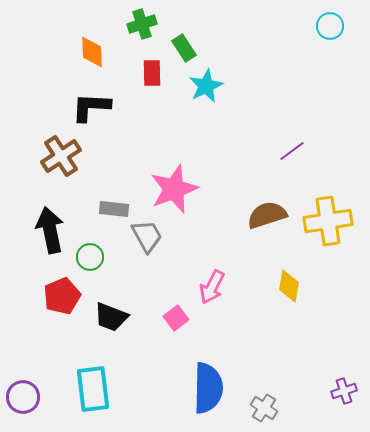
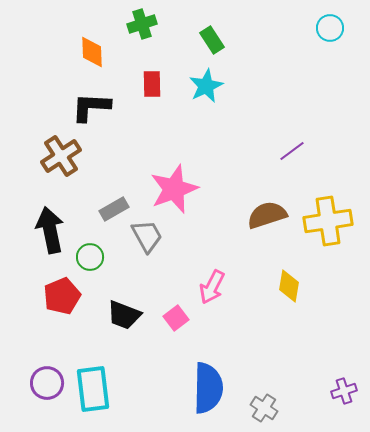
cyan circle: moved 2 px down
green rectangle: moved 28 px right, 8 px up
red rectangle: moved 11 px down
gray rectangle: rotated 36 degrees counterclockwise
black trapezoid: moved 13 px right, 2 px up
purple circle: moved 24 px right, 14 px up
